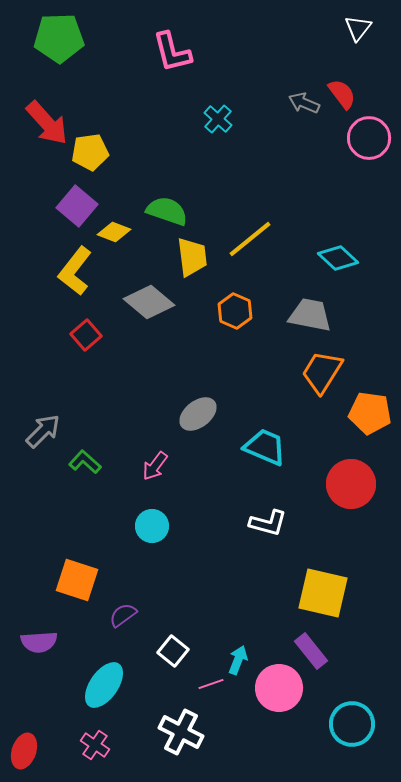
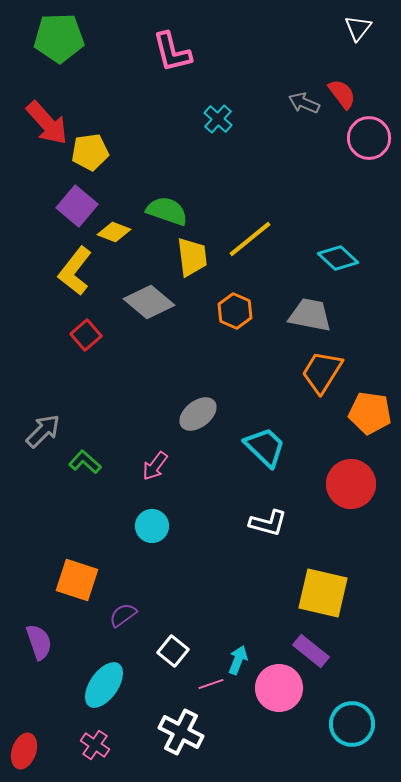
cyan trapezoid at (265, 447): rotated 21 degrees clockwise
purple semicircle at (39, 642): rotated 105 degrees counterclockwise
purple rectangle at (311, 651): rotated 12 degrees counterclockwise
